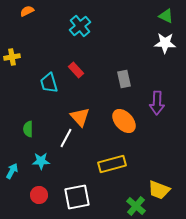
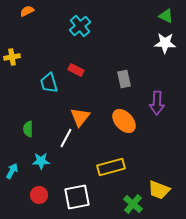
red rectangle: rotated 21 degrees counterclockwise
orange triangle: rotated 20 degrees clockwise
yellow rectangle: moved 1 px left, 3 px down
green cross: moved 3 px left, 2 px up
